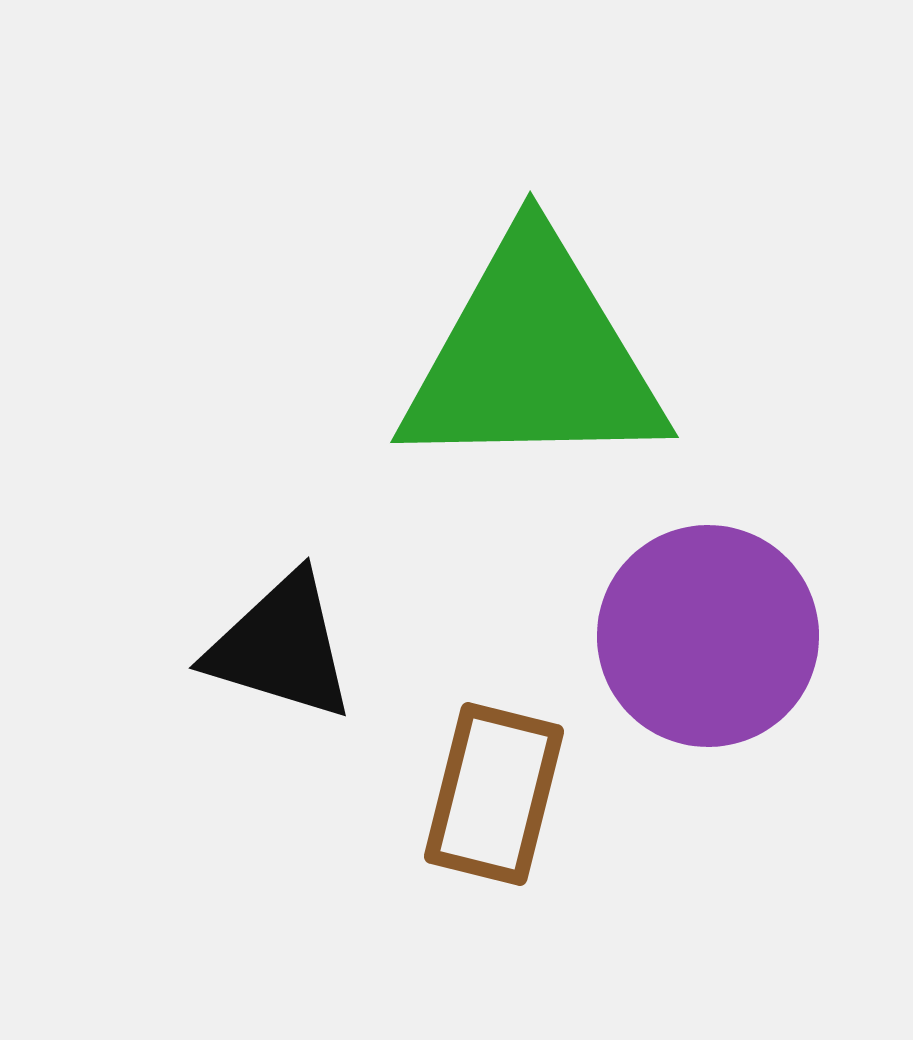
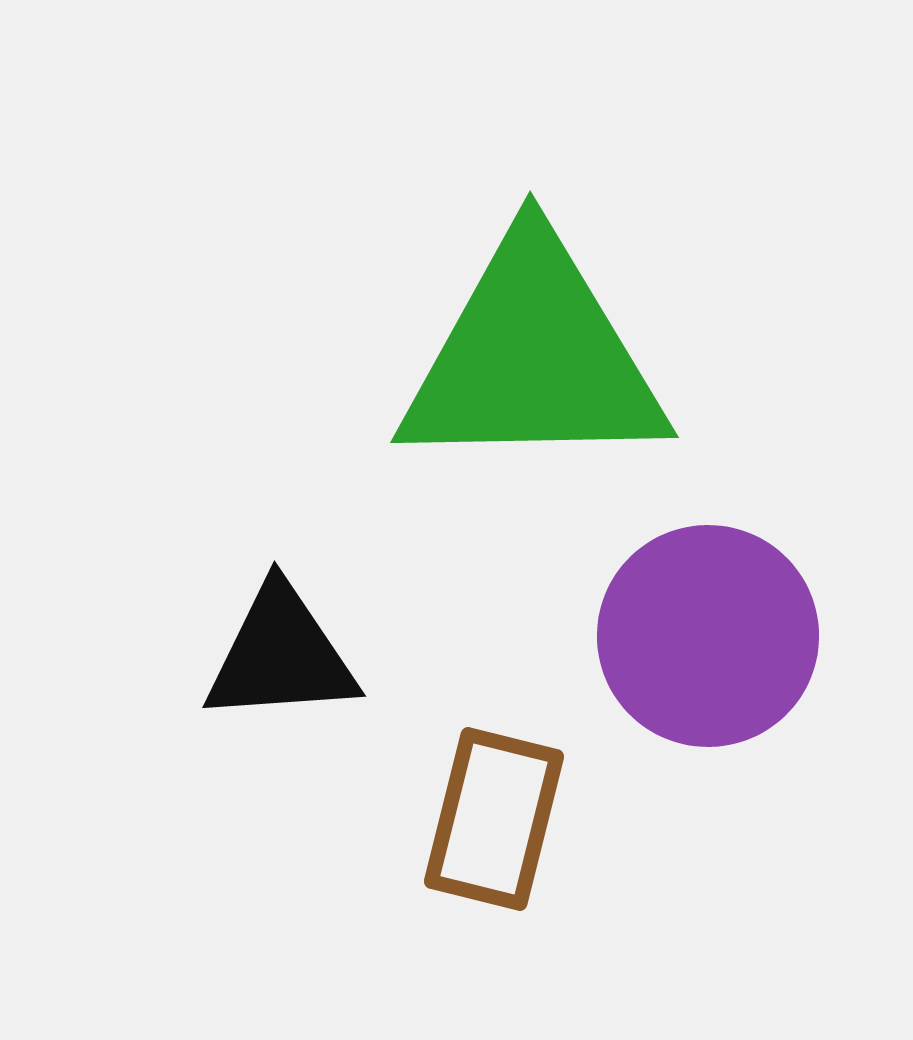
black triangle: moved 8 px down; rotated 21 degrees counterclockwise
brown rectangle: moved 25 px down
